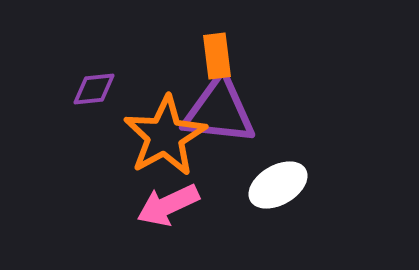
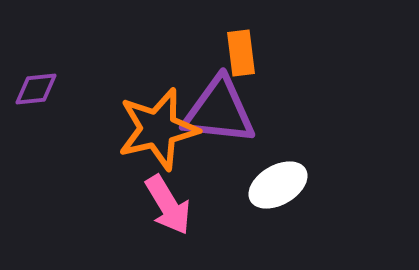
orange rectangle: moved 24 px right, 3 px up
purple diamond: moved 58 px left
orange star: moved 7 px left, 7 px up; rotated 16 degrees clockwise
pink arrow: rotated 96 degrees counterclockwise
